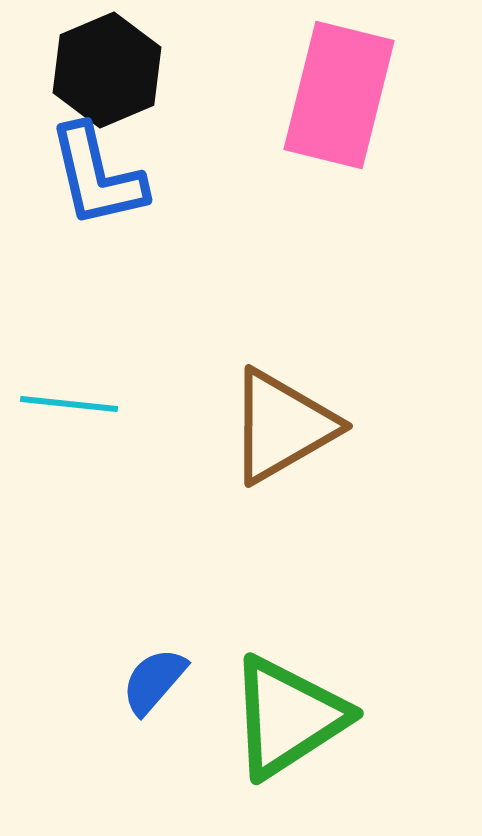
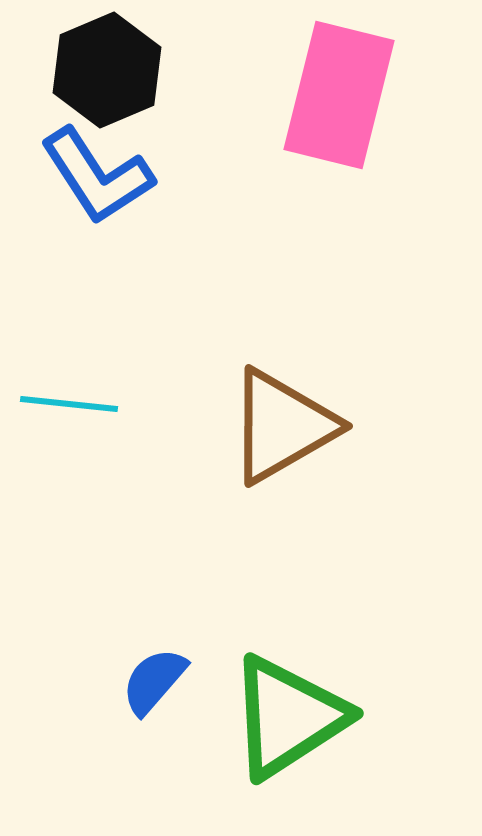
blue L-shape: rotated 20 degrees counterclockwise
